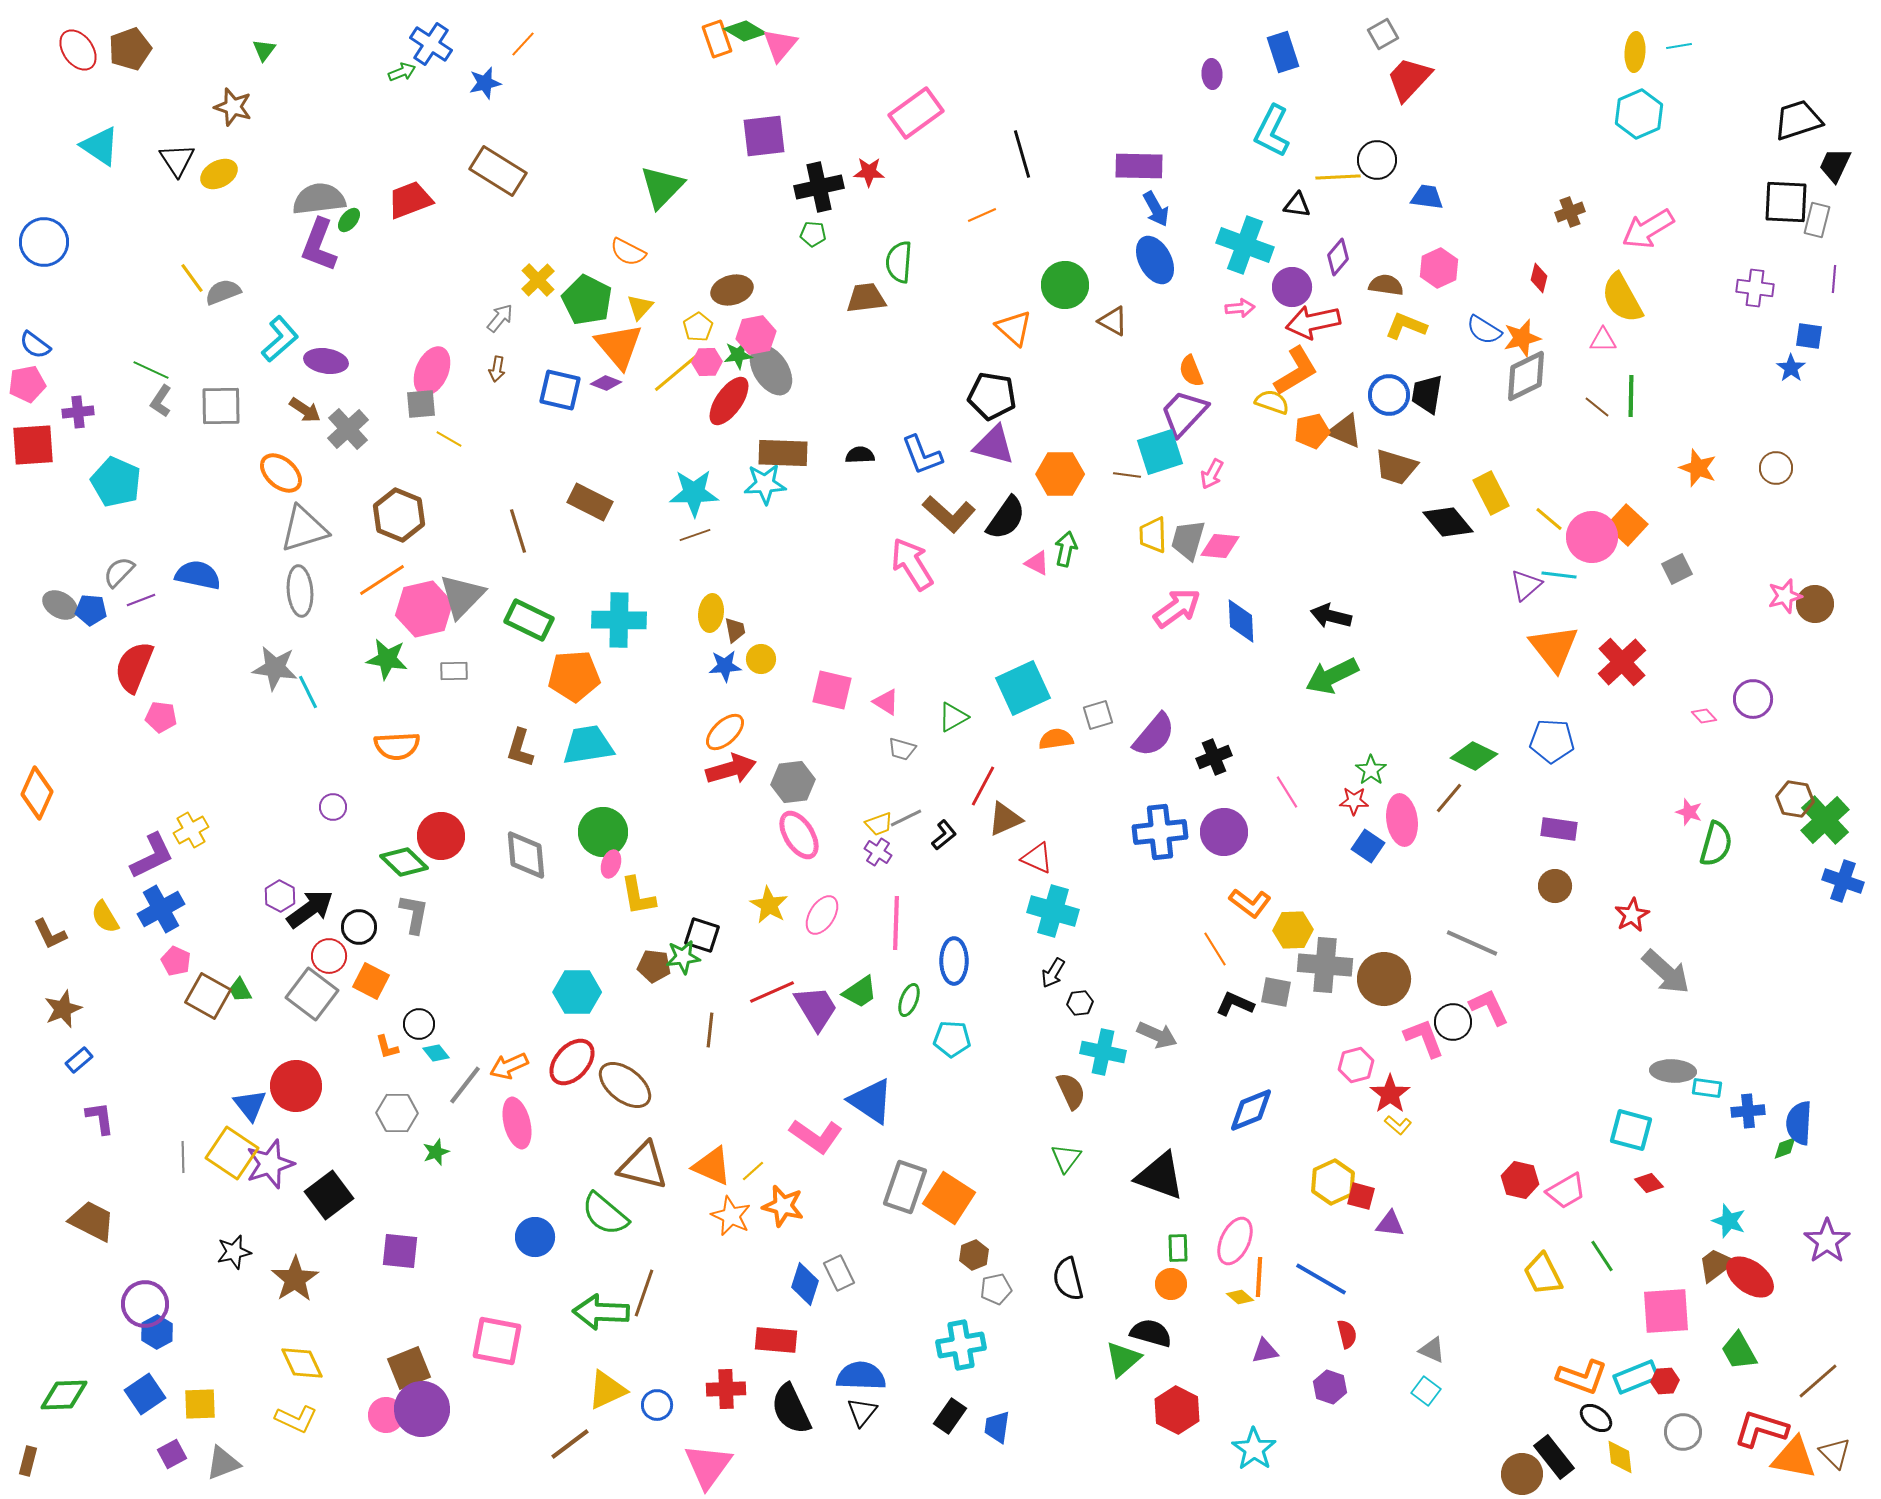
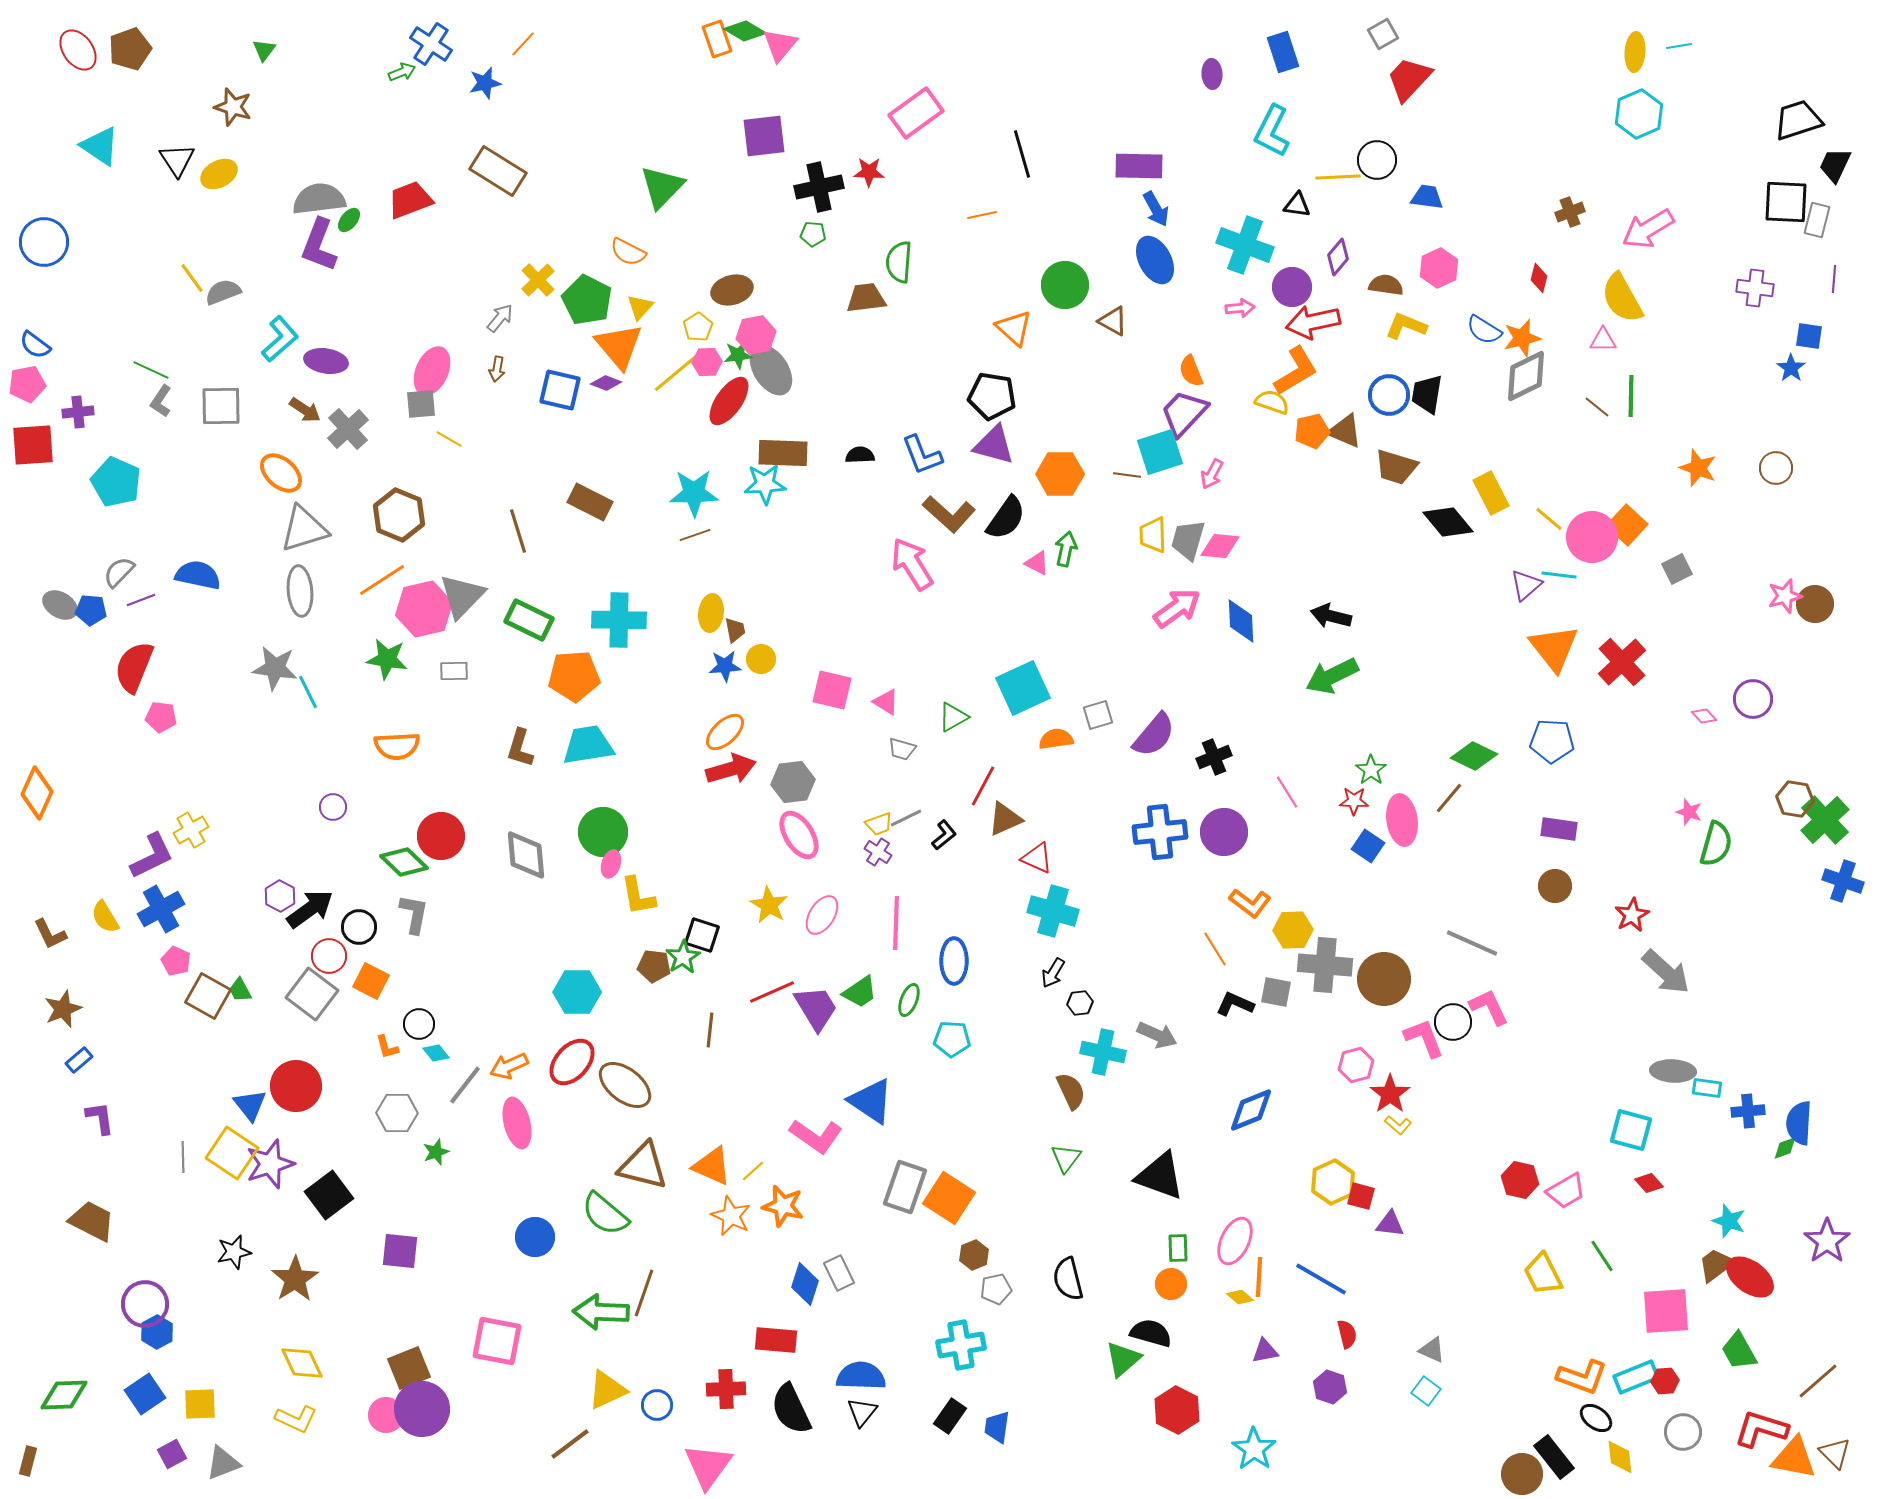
orange line at (982, 215): rotated 12 degrees clockwise
green star at (683, 957): rotated 24 degrees counterclockwise
